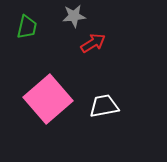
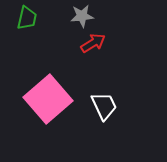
gray star: moved 8 px right
green trapezoid: moved 9 px up
white trapezoid: rotated 76 degrees clockwise
